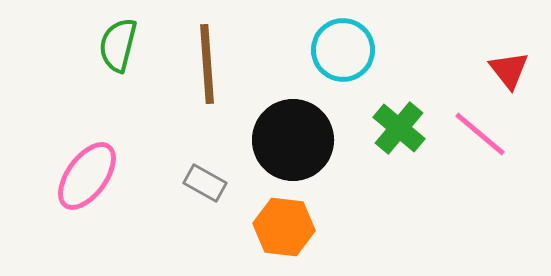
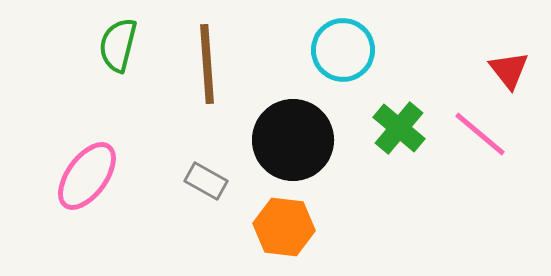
gray rectangle: moved 1 px right, 2 px up
